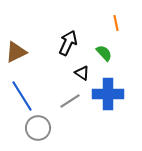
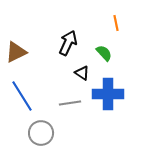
gray line: moved 2 px down; rotated 25 degrees clockwise
gray circle: moved 3 px right, 5 px down
